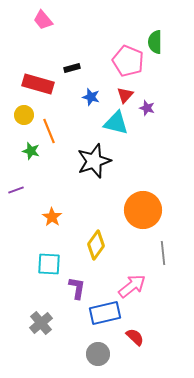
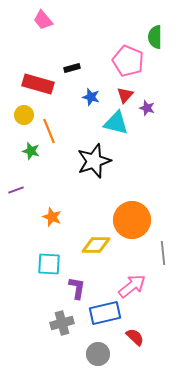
green semicircle: moved 5 px up
orange circle: moved 11 px left, 10 px down
orange star: rotated 12 degrees counterclockwise
yellow diamond: rotated 56 degrees clockwise
gray cross: moved 21 px right; rotated 25 degrees clockwise
